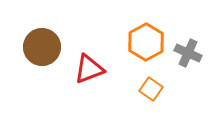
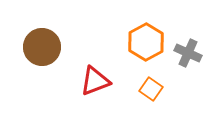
red triangle: moved 6 px right, 12 px down
